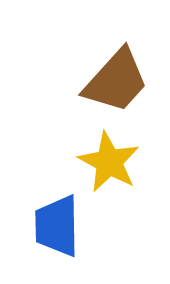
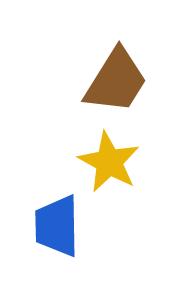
brown trapezoid: rotated 10 degrees counterclockwise
